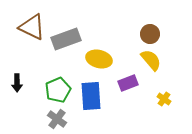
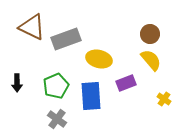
purple rectangle: moved 2 px left
green pentagon: moved 2 px left, 4 px up
